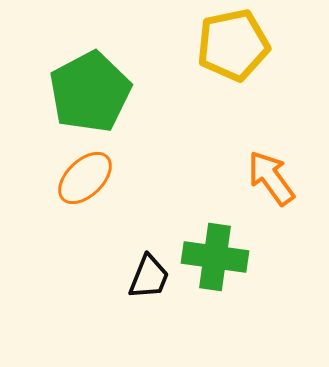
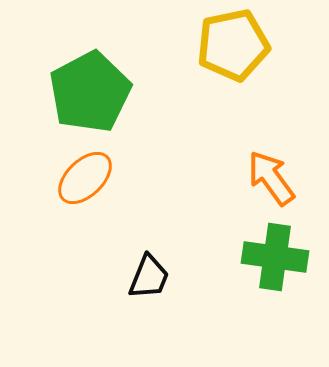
green cross: moved 60 px right
